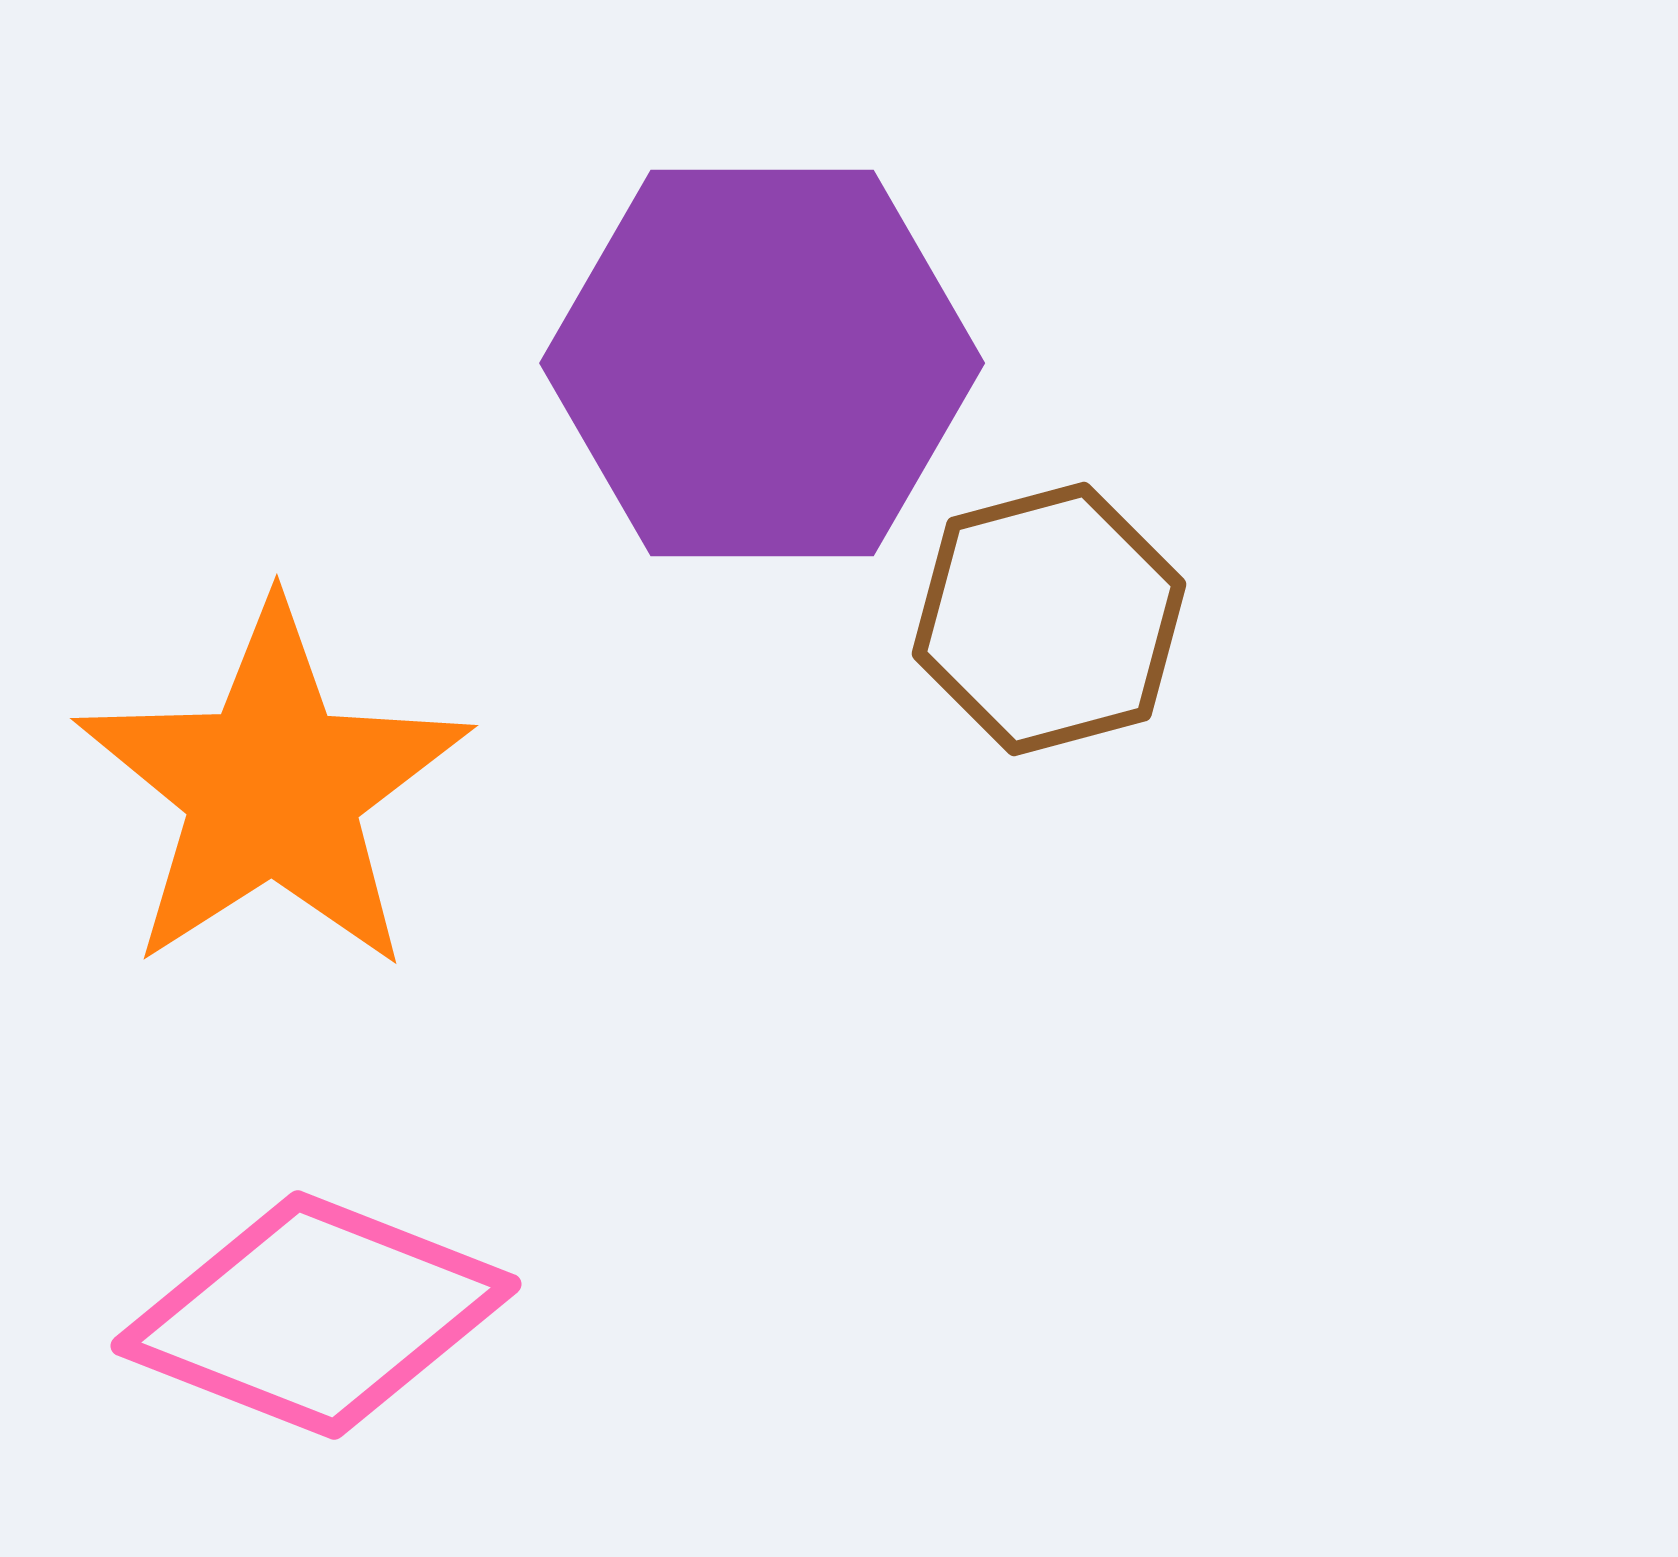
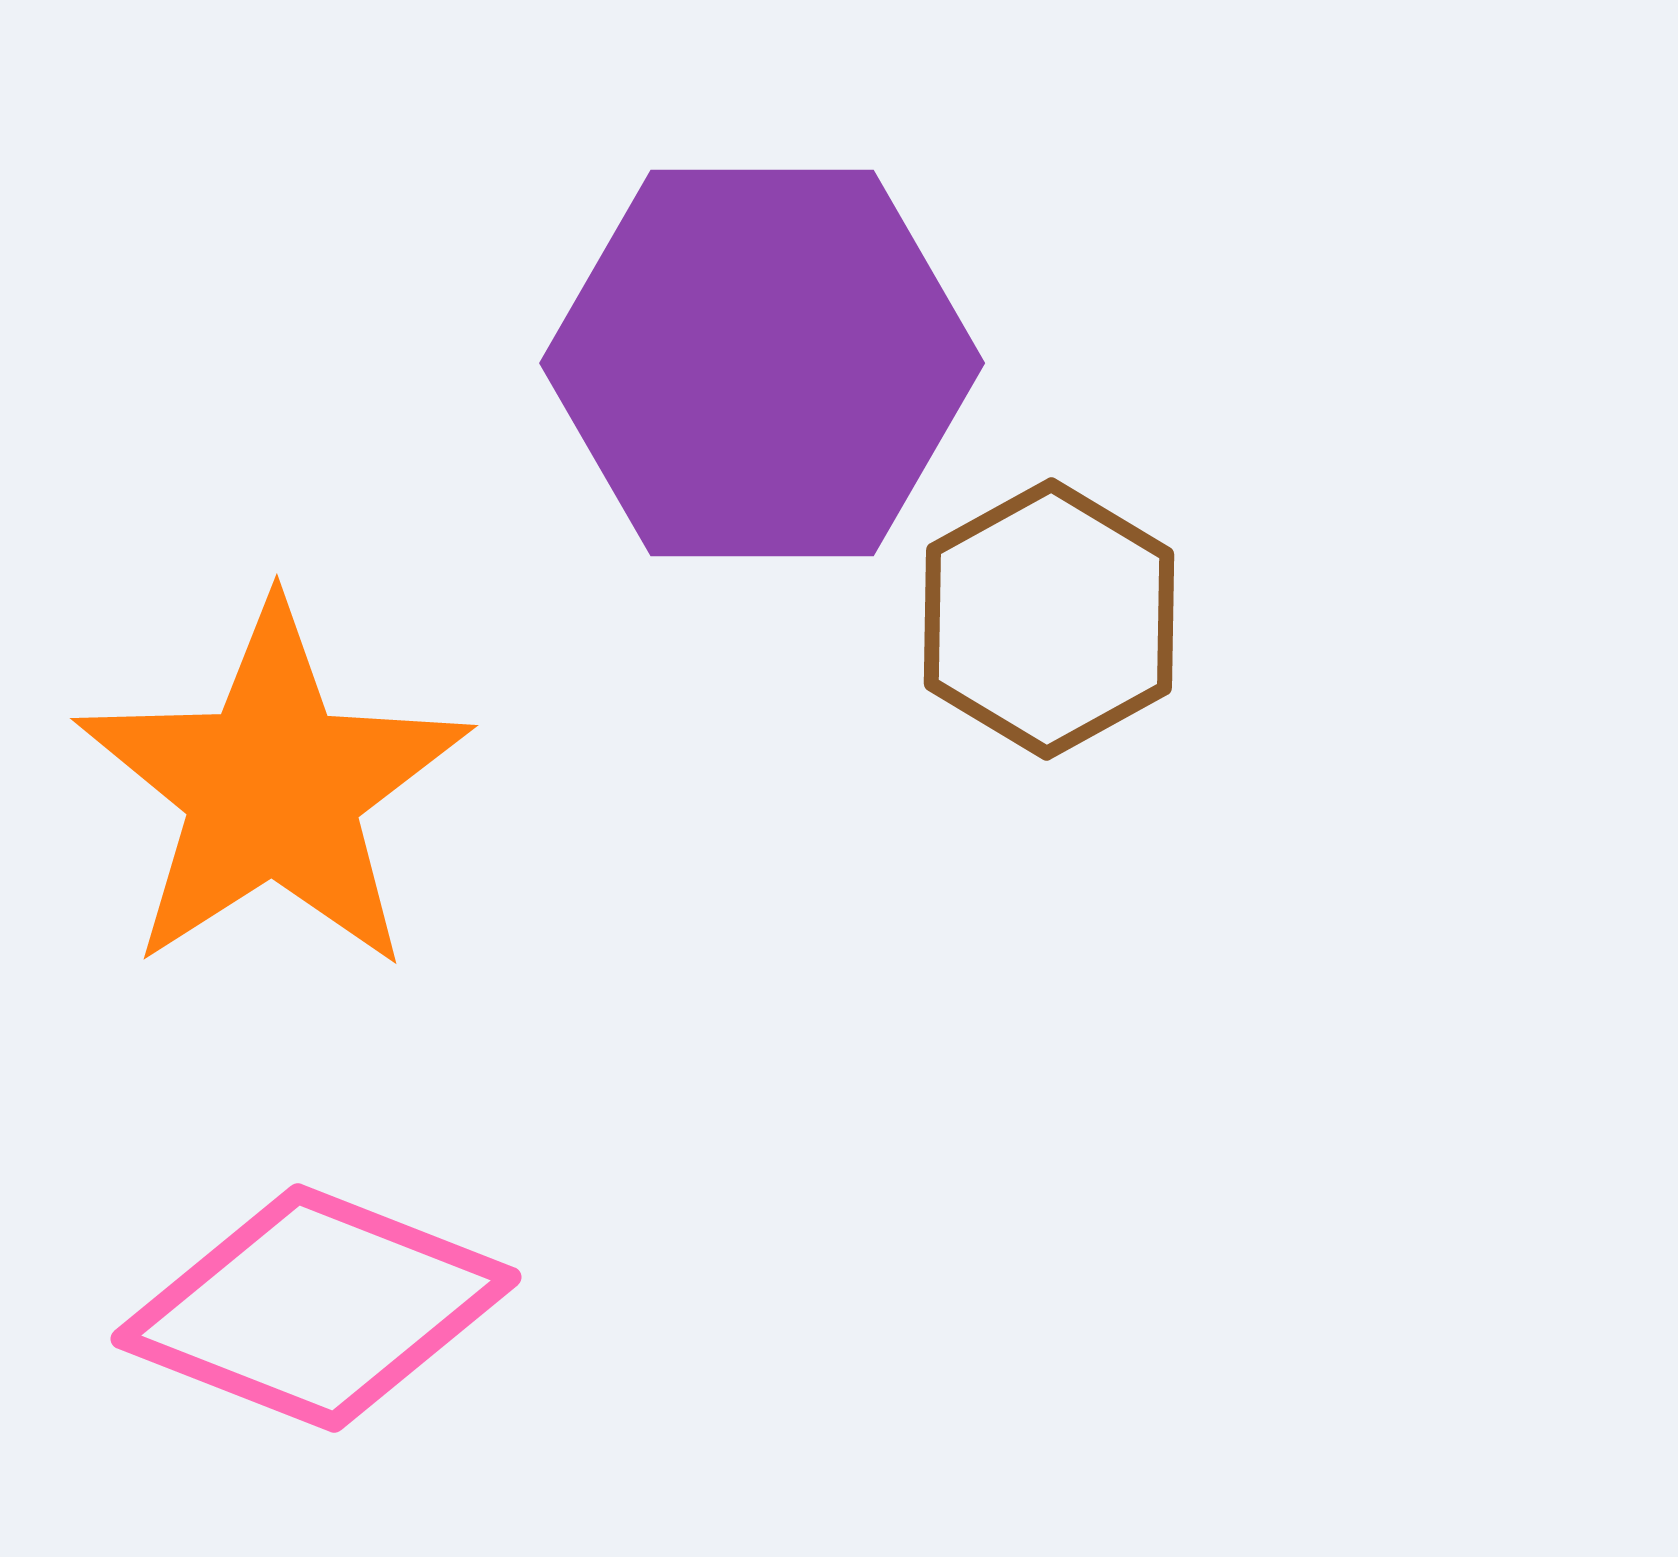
brown hexagon: rotated 14 degrees counterclockwise
pink diamond: moved 7 px up
